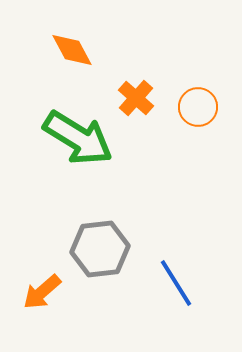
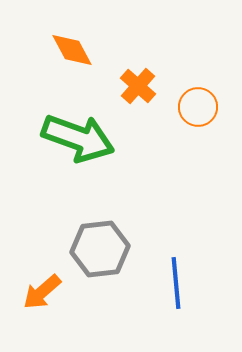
orange cross: moved 2 px right, 12 px up
green arrow: rotated 12 degrees counterclockwise
blue line: rotated 27 degrees clockwise
